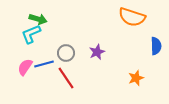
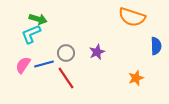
pink semicircle: moved 2 px left, 2 px up
